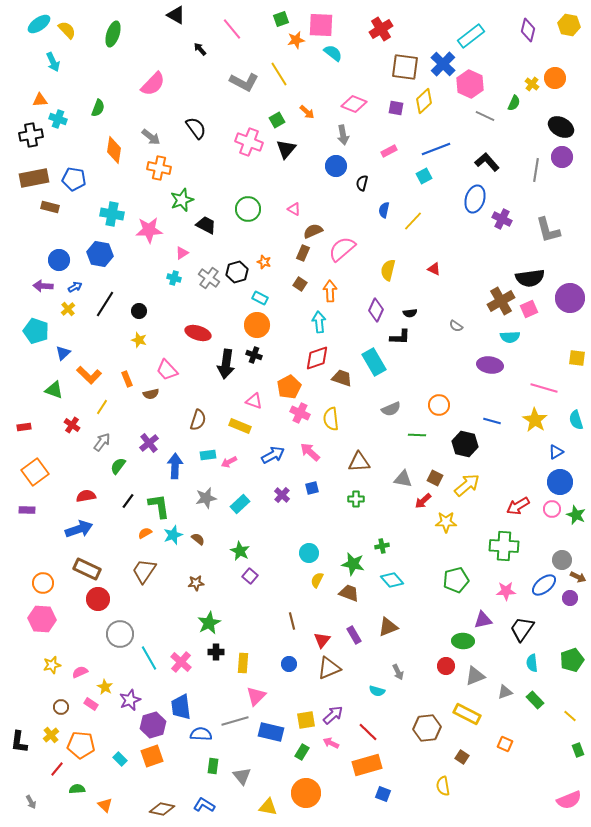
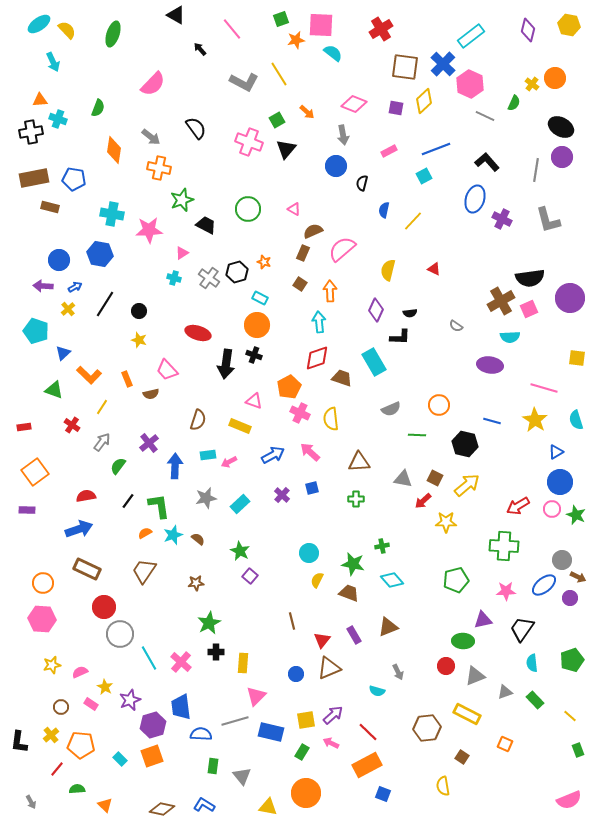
black cross at (31, 135): moved 3 px up
gray L-shape at (548, 230): moved 10 px up
red circle at (98, 599): moved 6 px right, 8 px down
blue circle at (289, 664): moved 7 px right, 10 px down
orange rectangle at (367, 765): rotated 12 degrees counterclockwise
